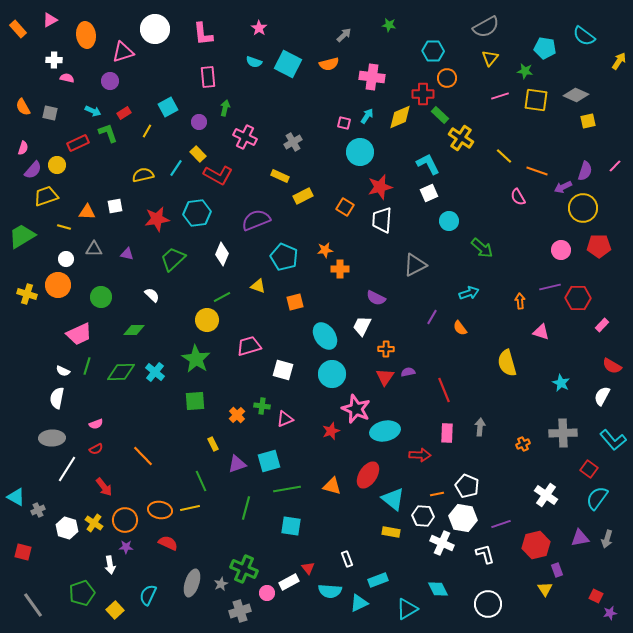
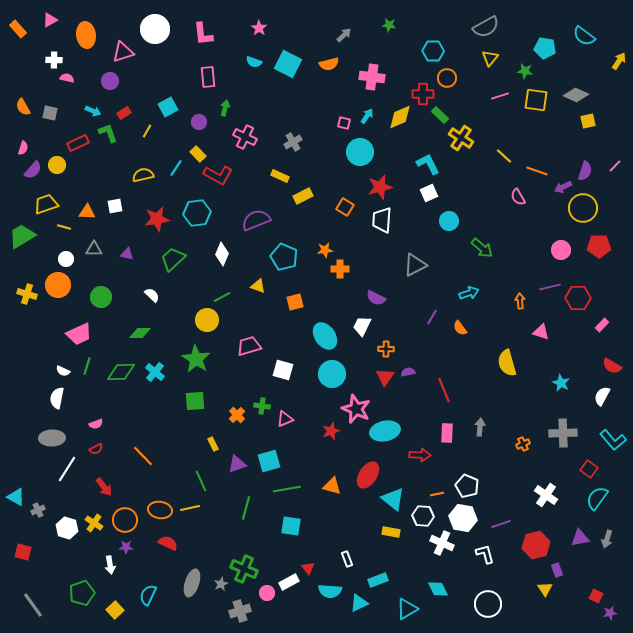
yellow trapezoid at (46, 196): moved 8 px down
green diamond at (134, 330): moved 6 px right, 3 px down
